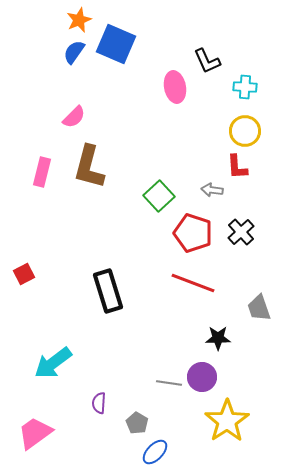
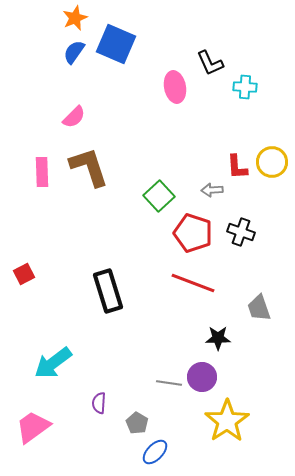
orange star: moved 4 px left, 2 px up
black L-shape: moved 3 px right, 2 px down
yellow circle: moved 27 px right, 31 px down
brown L-shape: rotated 147 degrees clockwise
pink rectangle: rotated 16 degrees counterclockwise
gray arrow: rotated 10 degrees counterclockwise
black cross: rotated 28 degrees counterclockwise
pink trapezoid: moved 2 px left, 6 px up
